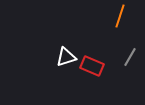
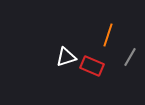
orange line: moved 12 px left, 19 px down
